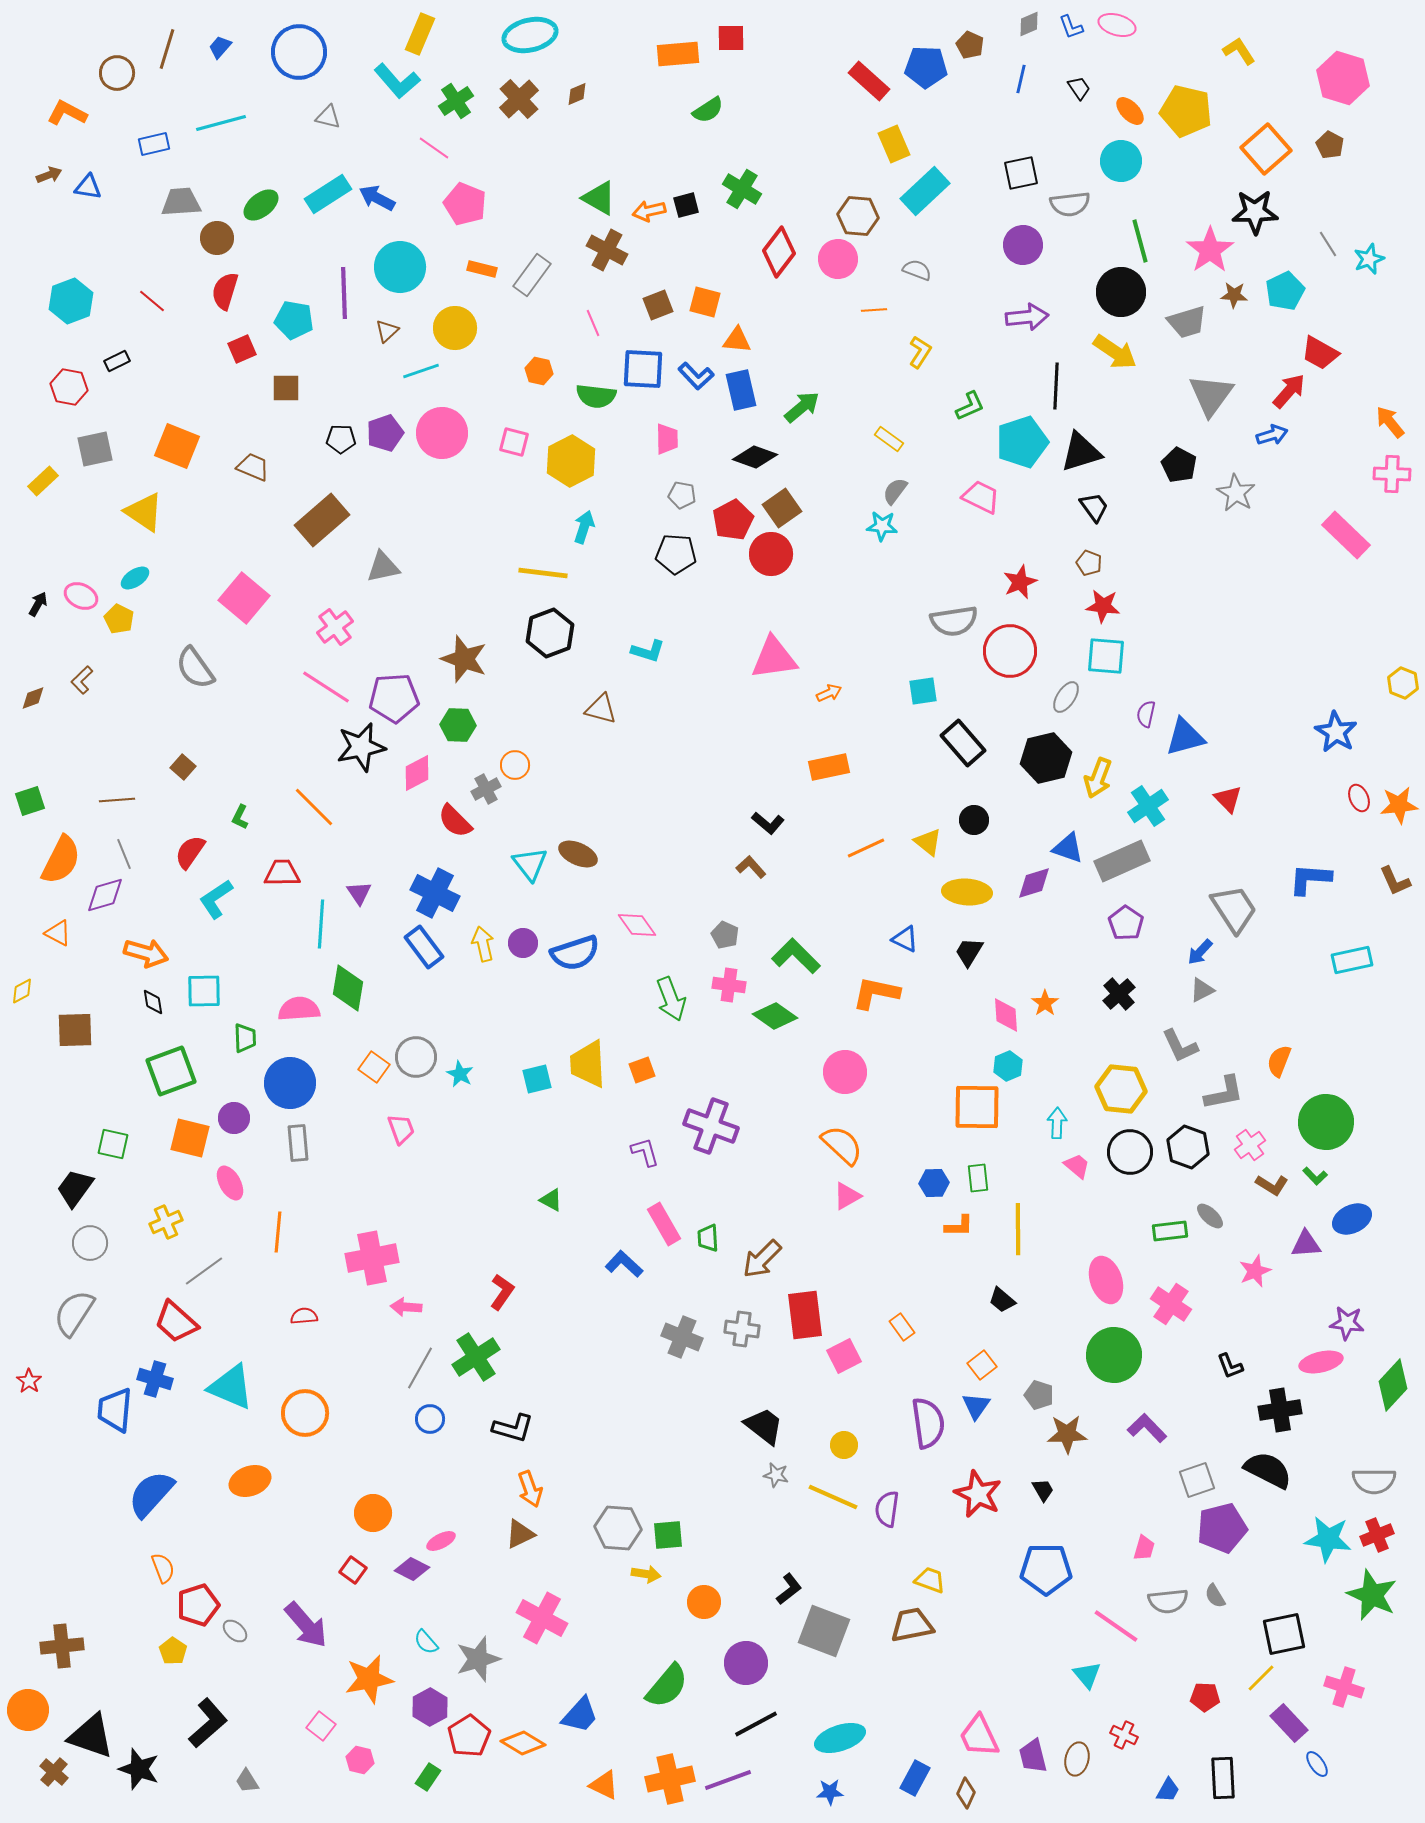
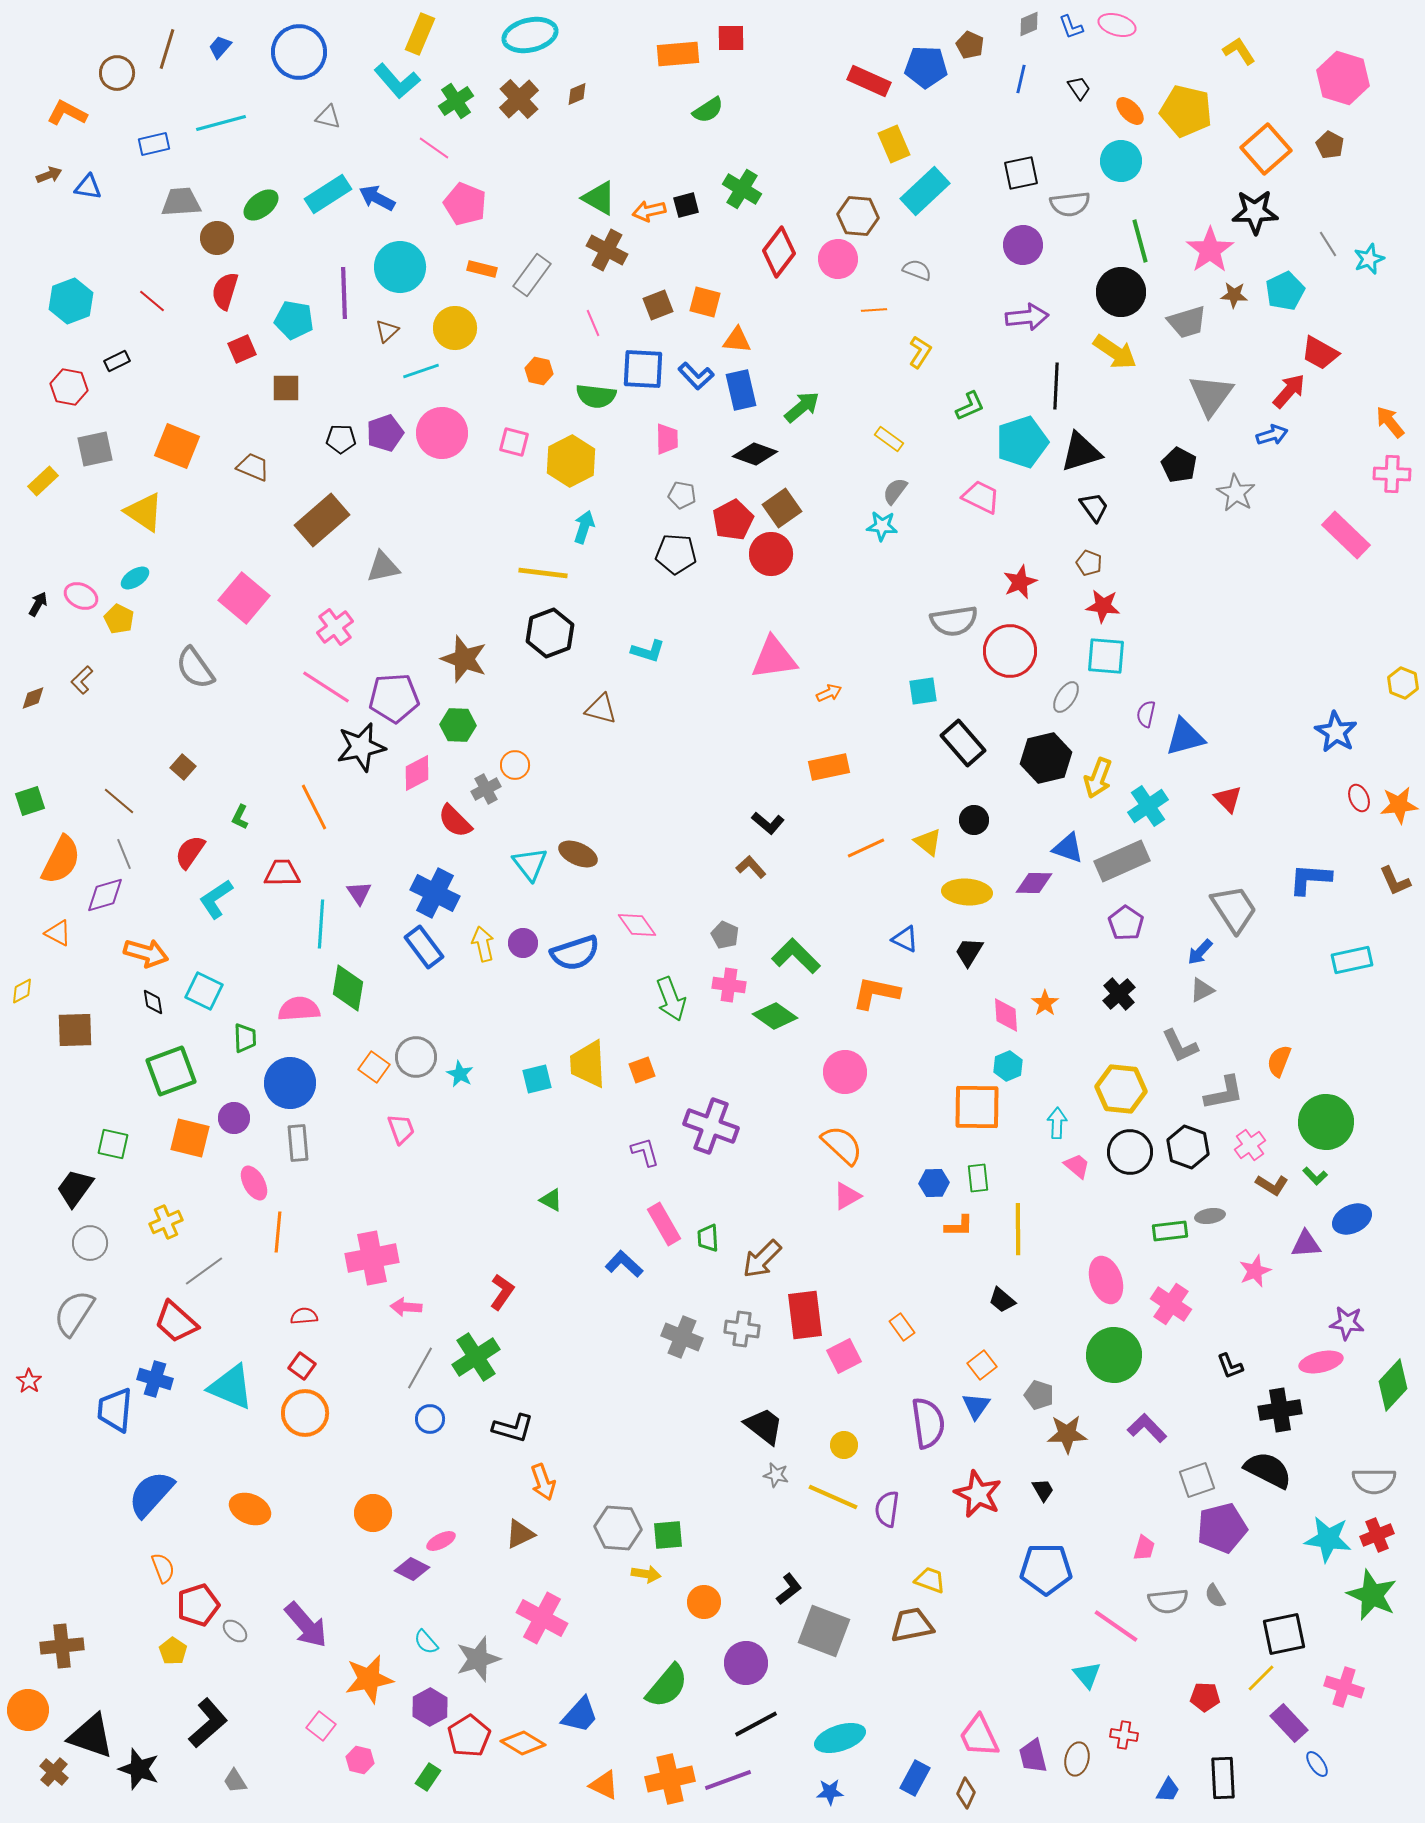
red rectangle at (869, 81): rotated 18 degrees counterclockwise
black diamond at (755, 457): moved 3 px up
brown line at (117, 800): moved 2 px right, 1 px down; rotated 44 degrees clockwise
orange line at (314, 807): rotated 18 degrees clockwise
purple diamond at (1034, 883): rotated 18 degrees clockwise
cyan square at (204, 991): rotated 27 degrees clockwise
pink ellipse at (230, 1183): moved 24 px right
gray ellipse at (1210, 1216): rotated 52 degrees counterclockwise
orange ellipse at (250, 1481): moved 28 px down; rotated 42 degrees clockwise
orange arrow at (530, 1489): moved 13 px right, 7 px up
red square at (353, 1570): moved 51 px left, 204 px up
red cross at (1124, 1735): rotated 16 degrees counterclockwise
gray trapezoid at (247, 1781): moved 12 px left
